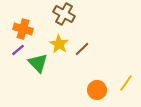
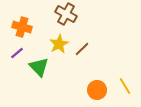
brown cross: moved 2 px right
orange cross: moved 1 px left, 2 px up
yellow star: rotated 12 degrees clockwise
purple line: moved 1 px left, 3 px down
green triangle: moved 1 px right, 4 px down
yellow line: moved 1 px left, 3 px down; rotated 66 degrees counterclockwise
